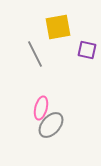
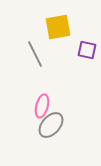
pink ellipse: moved 1 px right, 2 px up
